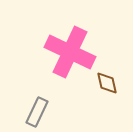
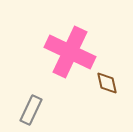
gray rectangle: moved 6 px left, 2 px up
